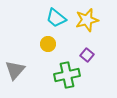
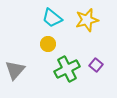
cyan trapezoid: moved 4 px left
purple square: moved 9 px right, 10 px down
green cross: moved 6 px up; rotated 15 degrees counterclockwise
